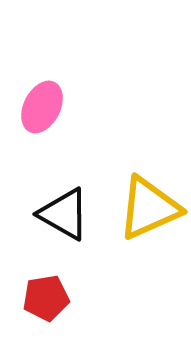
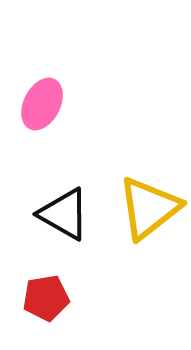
pink ellipse: moved 3 px up
yellow triangle: rotated 14 degrees counterclockwise
